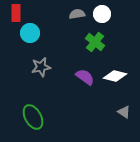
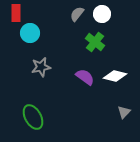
gray semicircle: rotated 42 degrees counterclockwise
gray triangle: rotated 40 degrees clockwise
